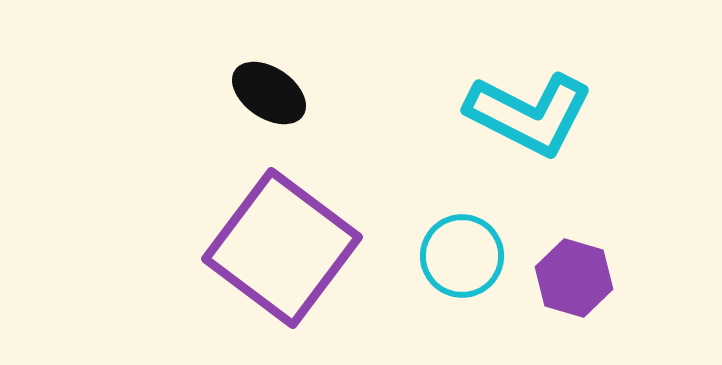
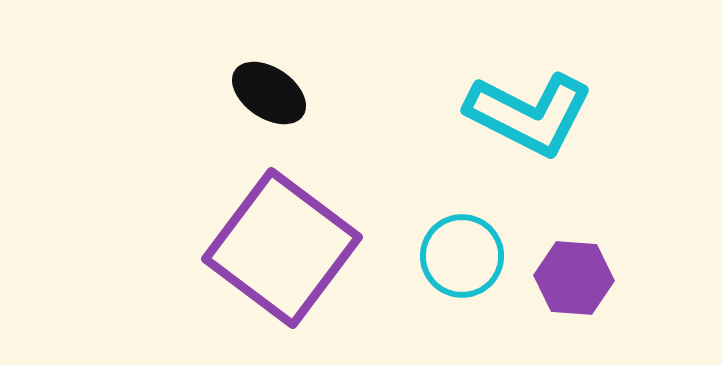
purple hexagon: rotated 12 degrees counterclockwise
